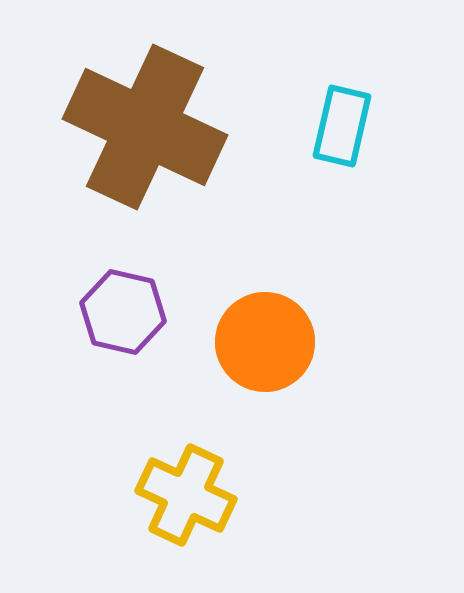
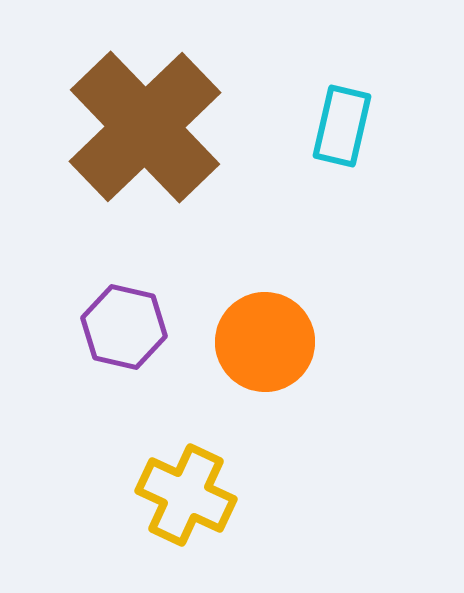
brown cross: rotated 21 degrees clockwise
purple hexagon: moved 1 px right, 15 px down
